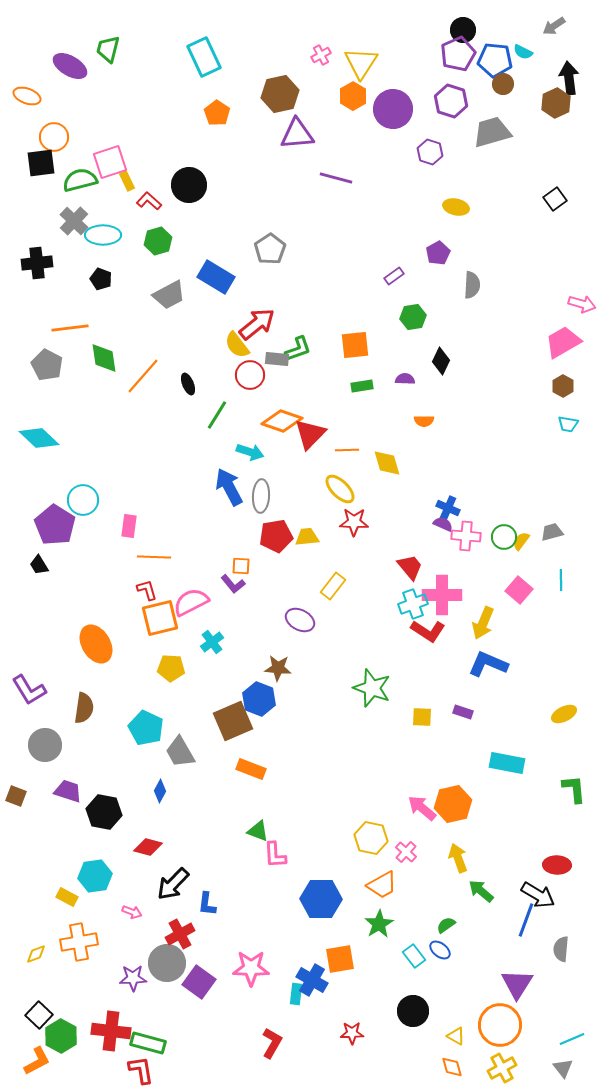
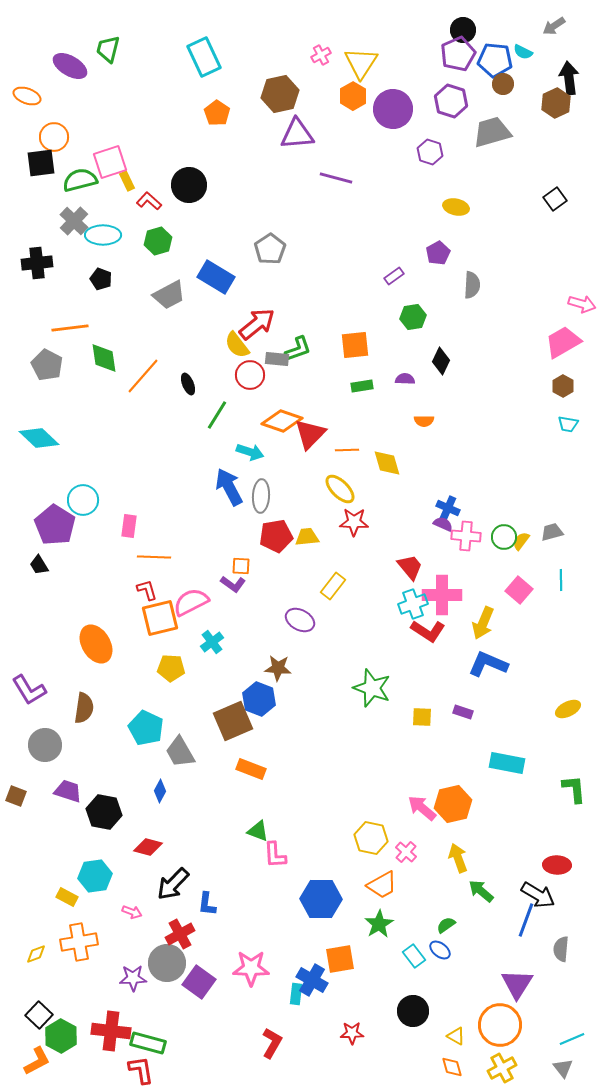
purple L-shape at (233, 584): rotated 15 degrees counterclockwise
yellow ellipse at (564, 714): moved 4 px right, 5 px up
